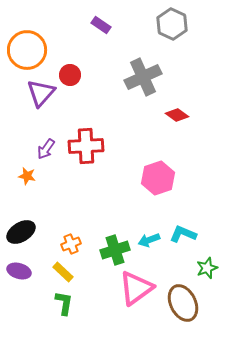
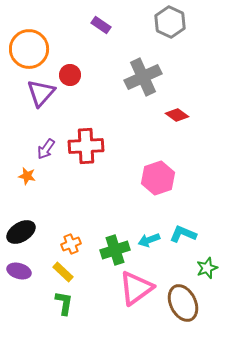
gray hexagon: moved 2 px left, 2 px up
orange circle: moved 2 px right, 1 px up
